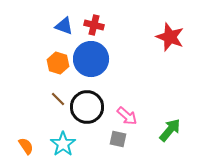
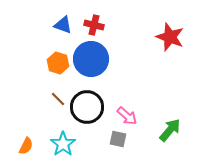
blue triangle: moved 1 px left, 1 px up
orange semicircle: rotated 60 degrees clockwise
